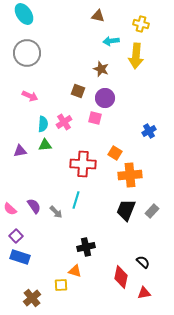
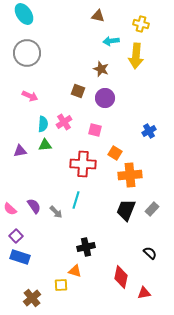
pink square: moved 12 px down
gray rectangle: moved 2 px up
black semicircle: moved 7 px right, 9 px up
